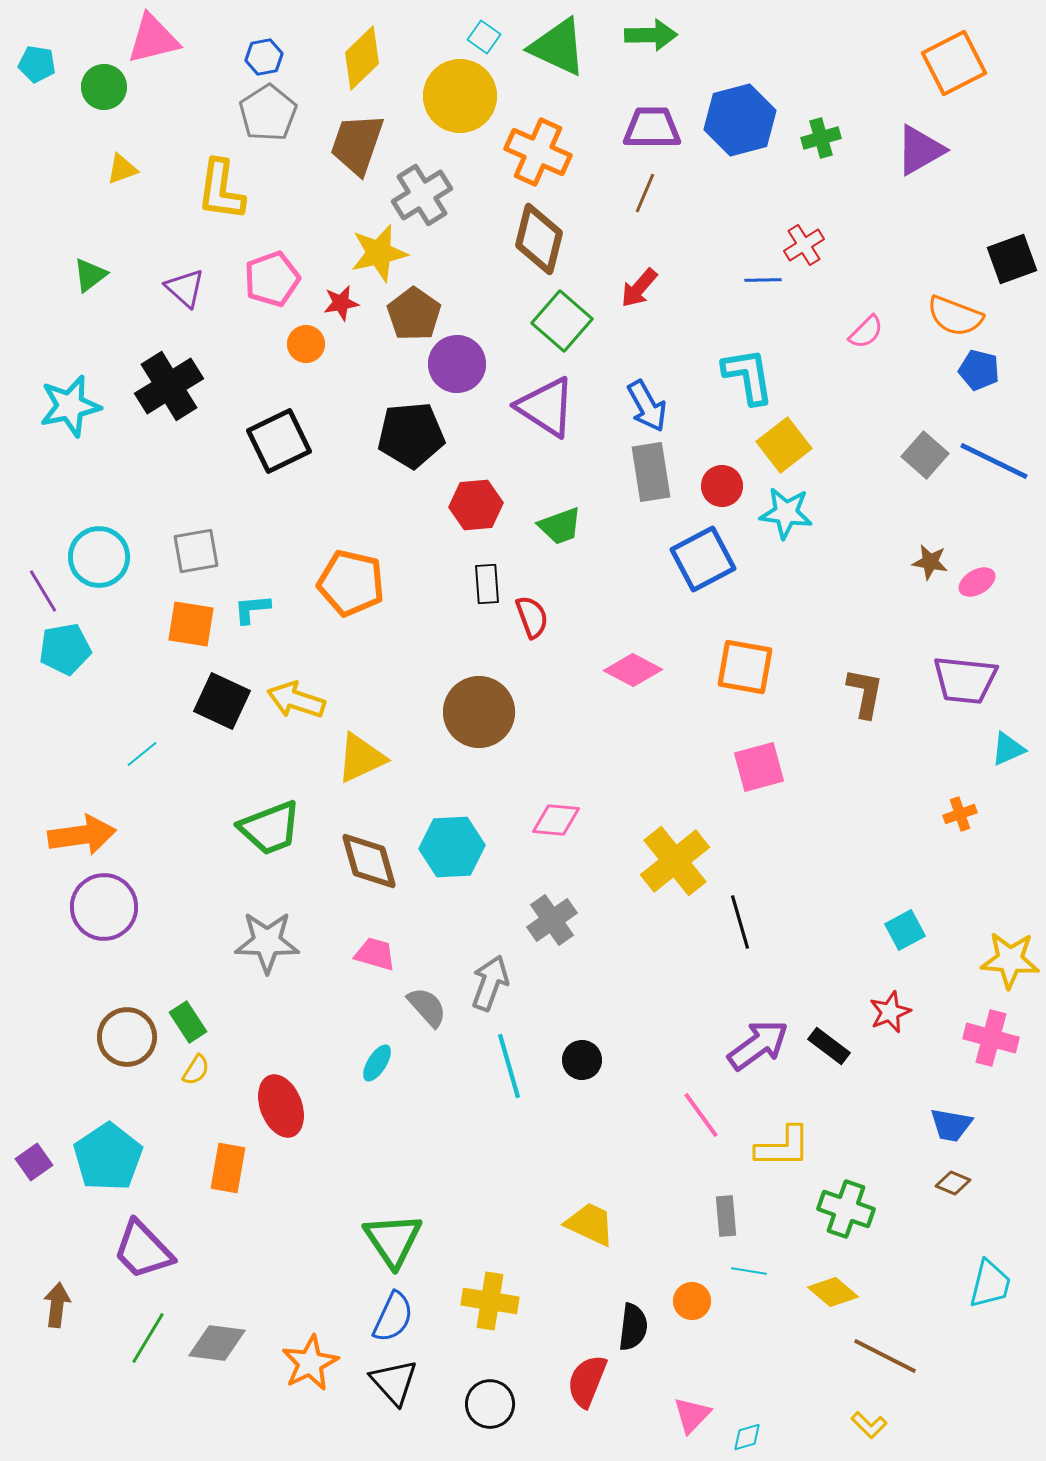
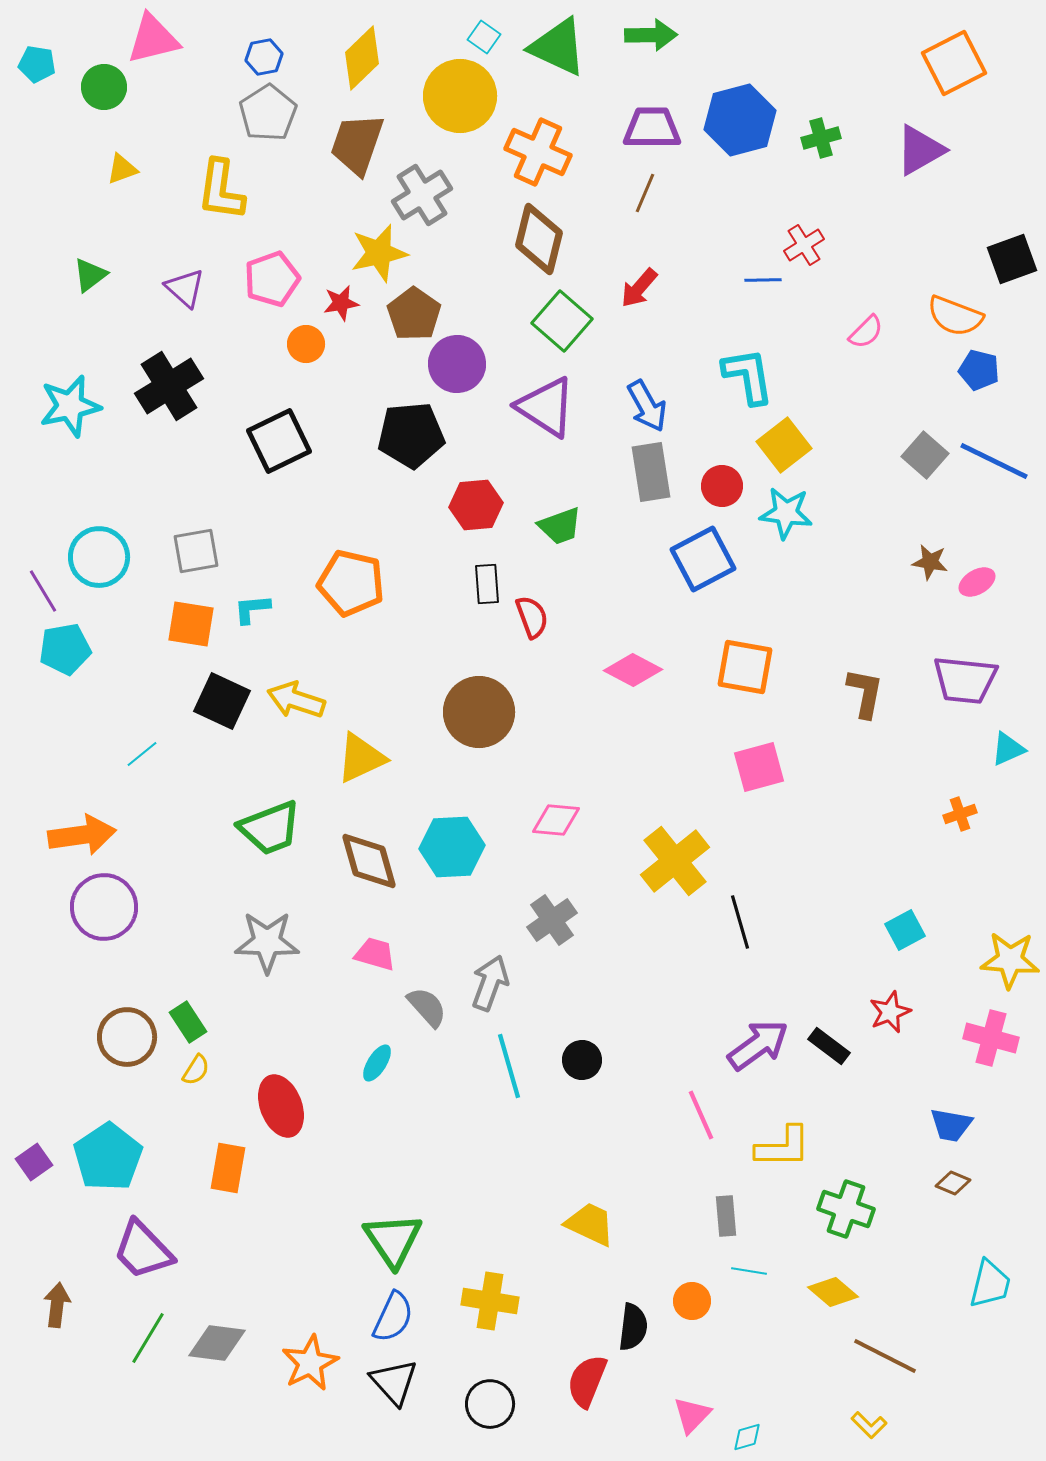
pink line at (701, 1115): rotated 12 degrees clockwise
